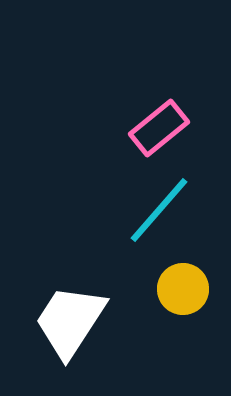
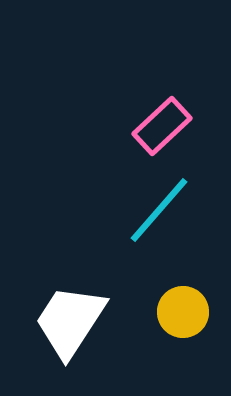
pink rectangle: moved 3 px right, 2 px up; rotated 4 degrees counterclockwise
yellow circle: moved 23 px down
